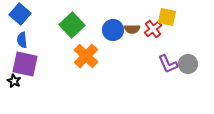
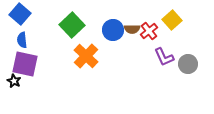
yellow square: moved 5 px right, 3 px down; rotated 36 degrees clockwise
red cross: moved 4 px left, 2 px down
purple L-shape: moved 4 px left, 7 px up
